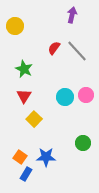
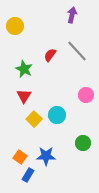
red semicircle: moved 4 px left, 7 px down
cyan circle: moved 8 px left, 18 px down
blue star: moved 1 px up
blue rectangle: moved 2 px right, 1 px down
